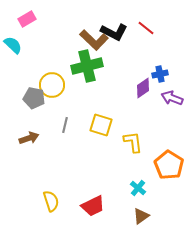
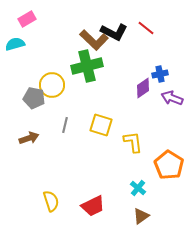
cyan semicircle: moved 2 px right, 1 px up; rotated 60 degrees counterclockwise
